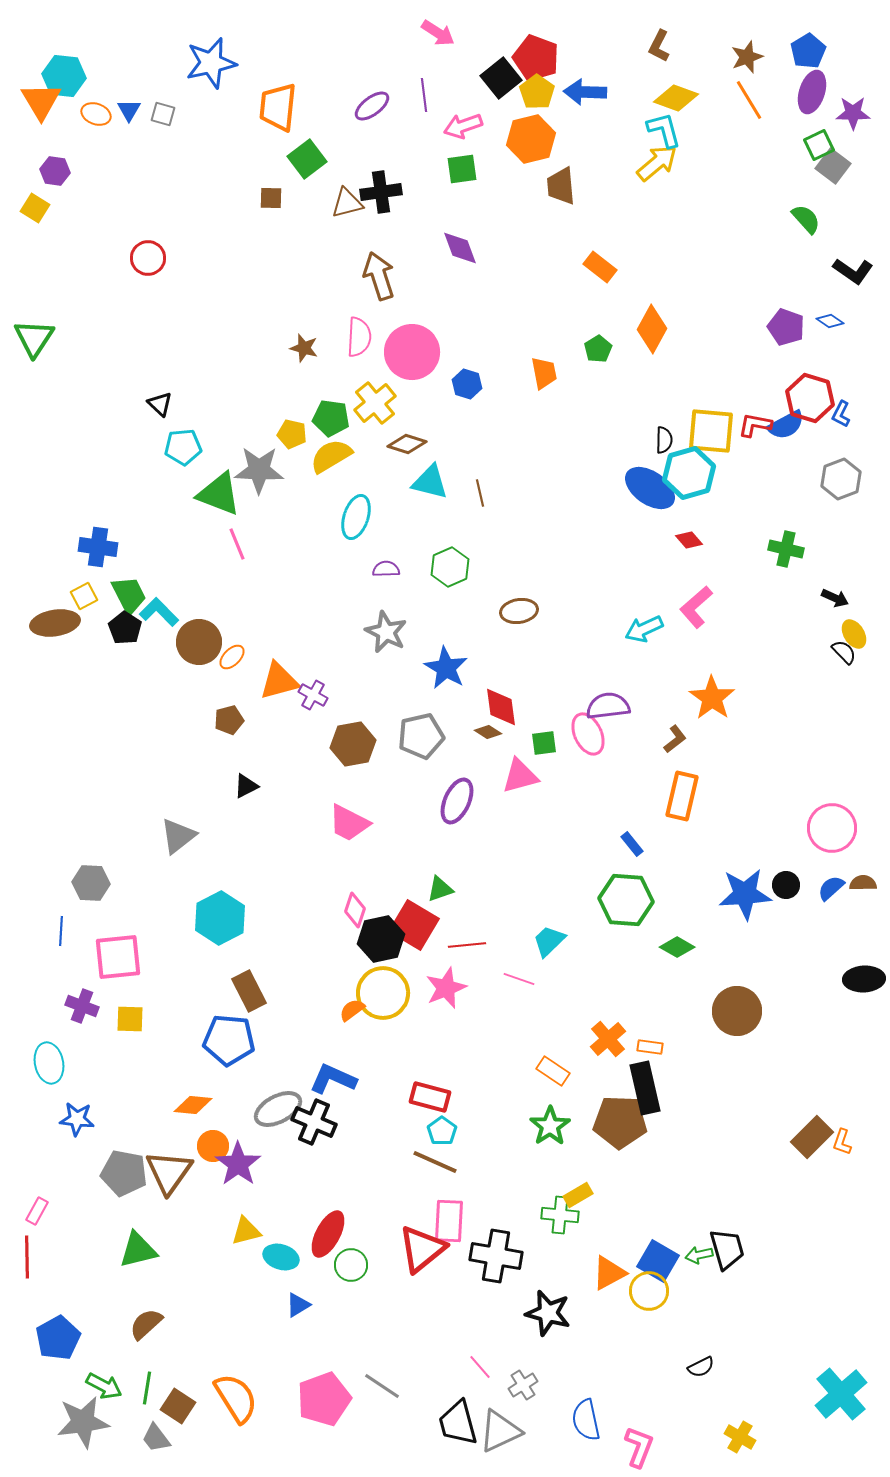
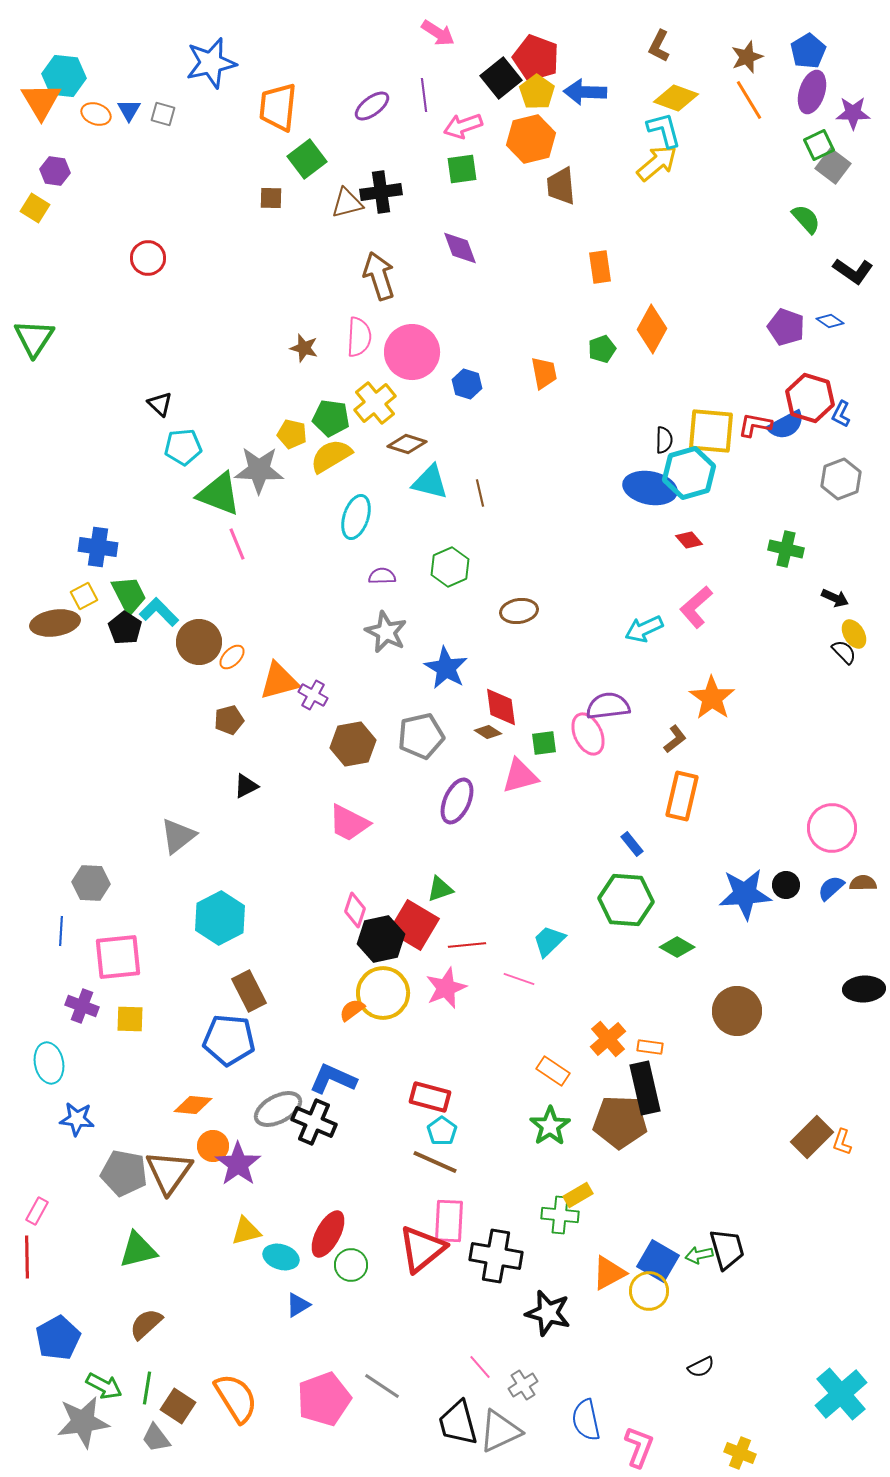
orange rectangle at (600, 267): rotated 44 degrees clockwise
green pentagon at (598, 349): moved 4 px right; rotated 12 degrees clockwise
blue ellipse at (650, 488): rotated 24 degrees counterclockwise
purple semicircle at (386, 569): moved 4 px left, 7 px down
black ellipse at (864, 979): moved 10 px down
yellow cross at (740, 1437): moved 16 px down; rotated 8 degrees counterclockwise
